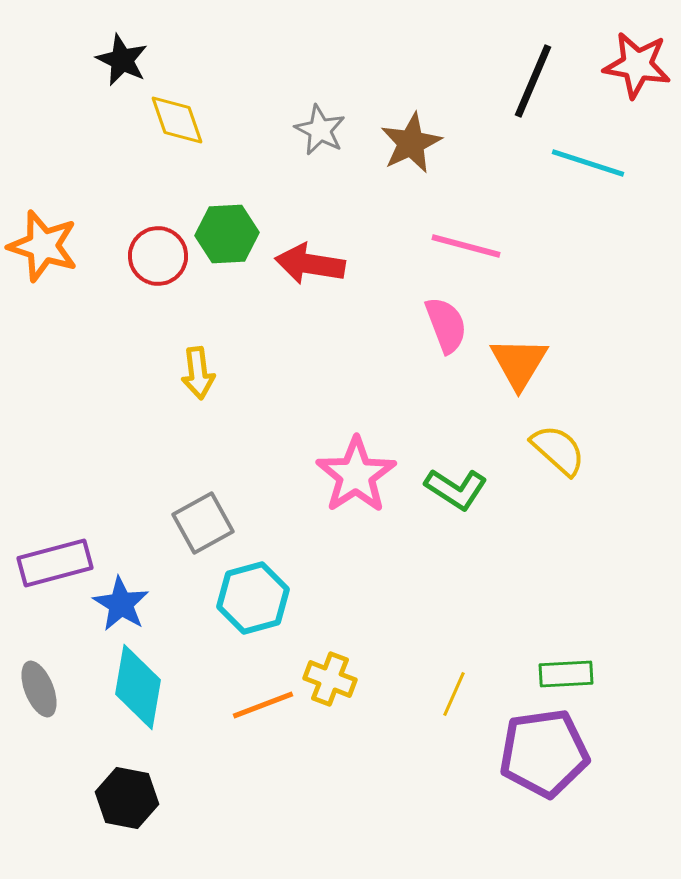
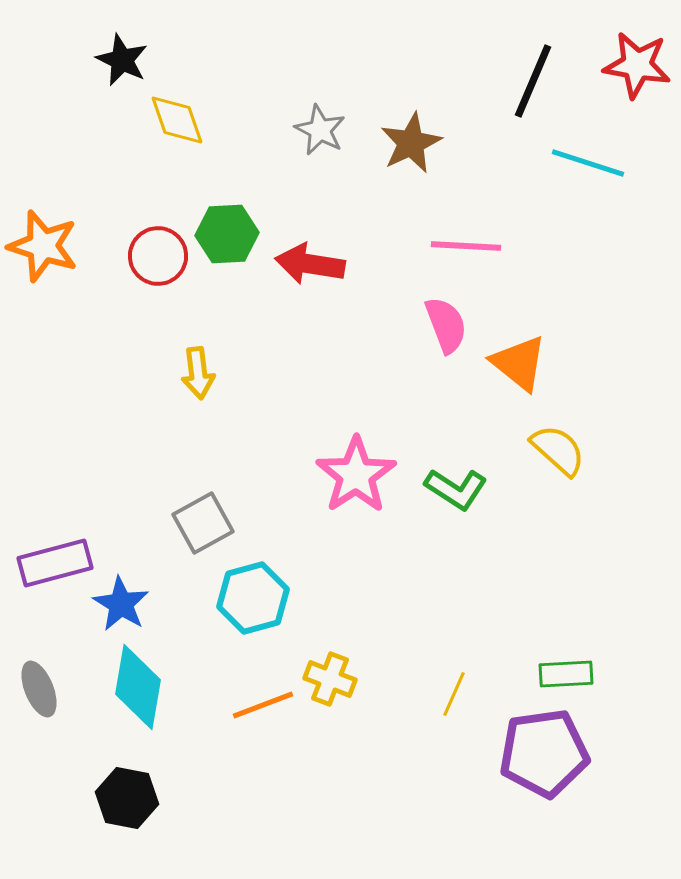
pink line: rotated 12 degrees counterclockwise
orange triangle: rotated 22 degrees counterclockwise
